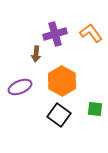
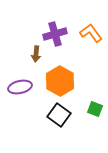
orange hexagon: moved 2 px left
purple ellipse: rotated 10 degrees clockwise
green square: rotated 14 degrees clockwise
